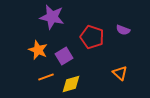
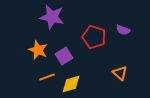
red pentagon: moved 2 px right
orange line: moved 1 px right
